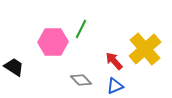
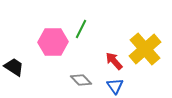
blue triangle: rotated 42 degrees counterclockwise
